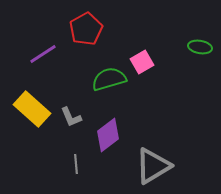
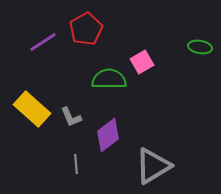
purple line: moved 12 px up
green semicircle: rotated 16 degrees clockwise
